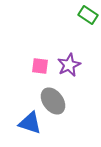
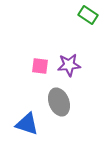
purple star: rotated 20 degrees clockwise
gray ellipse: moved 6 px right, 1 px down; rotated 16 degrees clockwise
blue triangle: moved 3 px left, 1 px down
